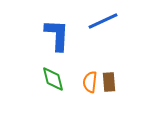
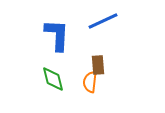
brown rectangle: moved 11 px left, 17 px up
